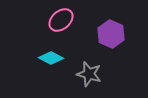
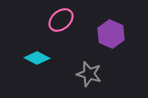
cyan diamond: moved 14 px left
